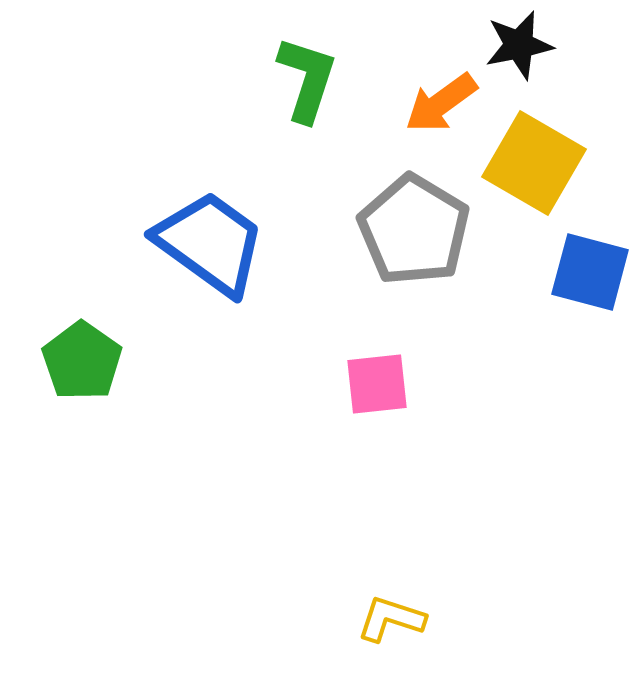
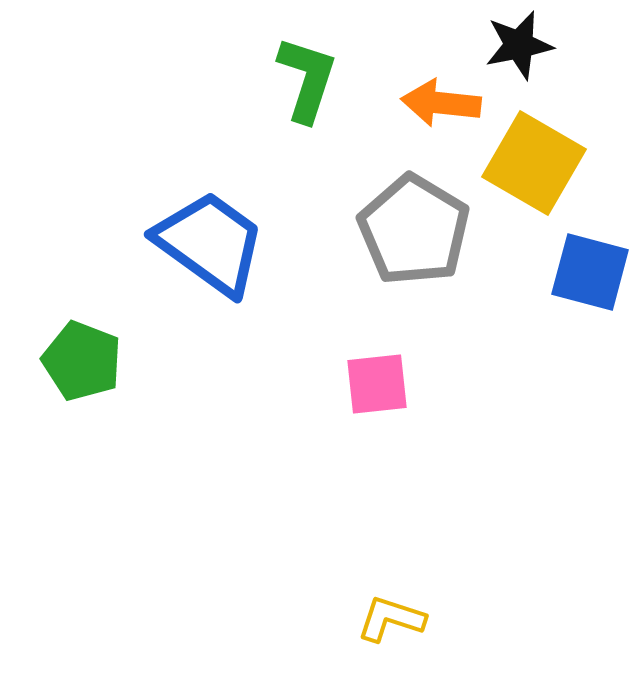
orange arrow: rotated 42 degrees clockwise
green pentagon: rotated 14 degrees counterclockwise
